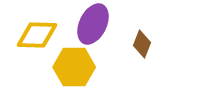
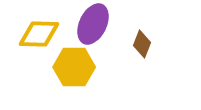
yellow diamond: moved 2 px right, 1 px up
